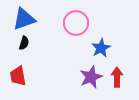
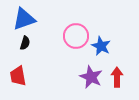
pink circle: moved 13 px down
black semicircle: moved 1 px right
blue star: moved 2 px up; rotated 18 degrees counterclockwise
purple star: rotated 25 degrees counterclockwise
